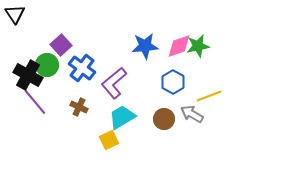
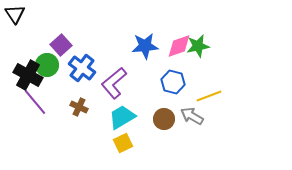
blue hexagon: rotated 15 degrees counterclockwise
gray arrow: moved 2 px down
yellow square: moved 14 px right, 3 px down
